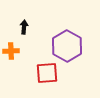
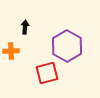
black arrow: moved 1 px right
red square: rotated 10 degrees counterclockwise
